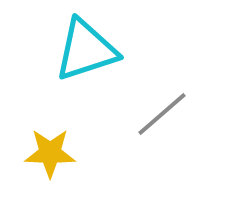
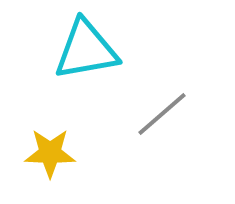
cyan triangle: rotated 8 degrees clockwise
